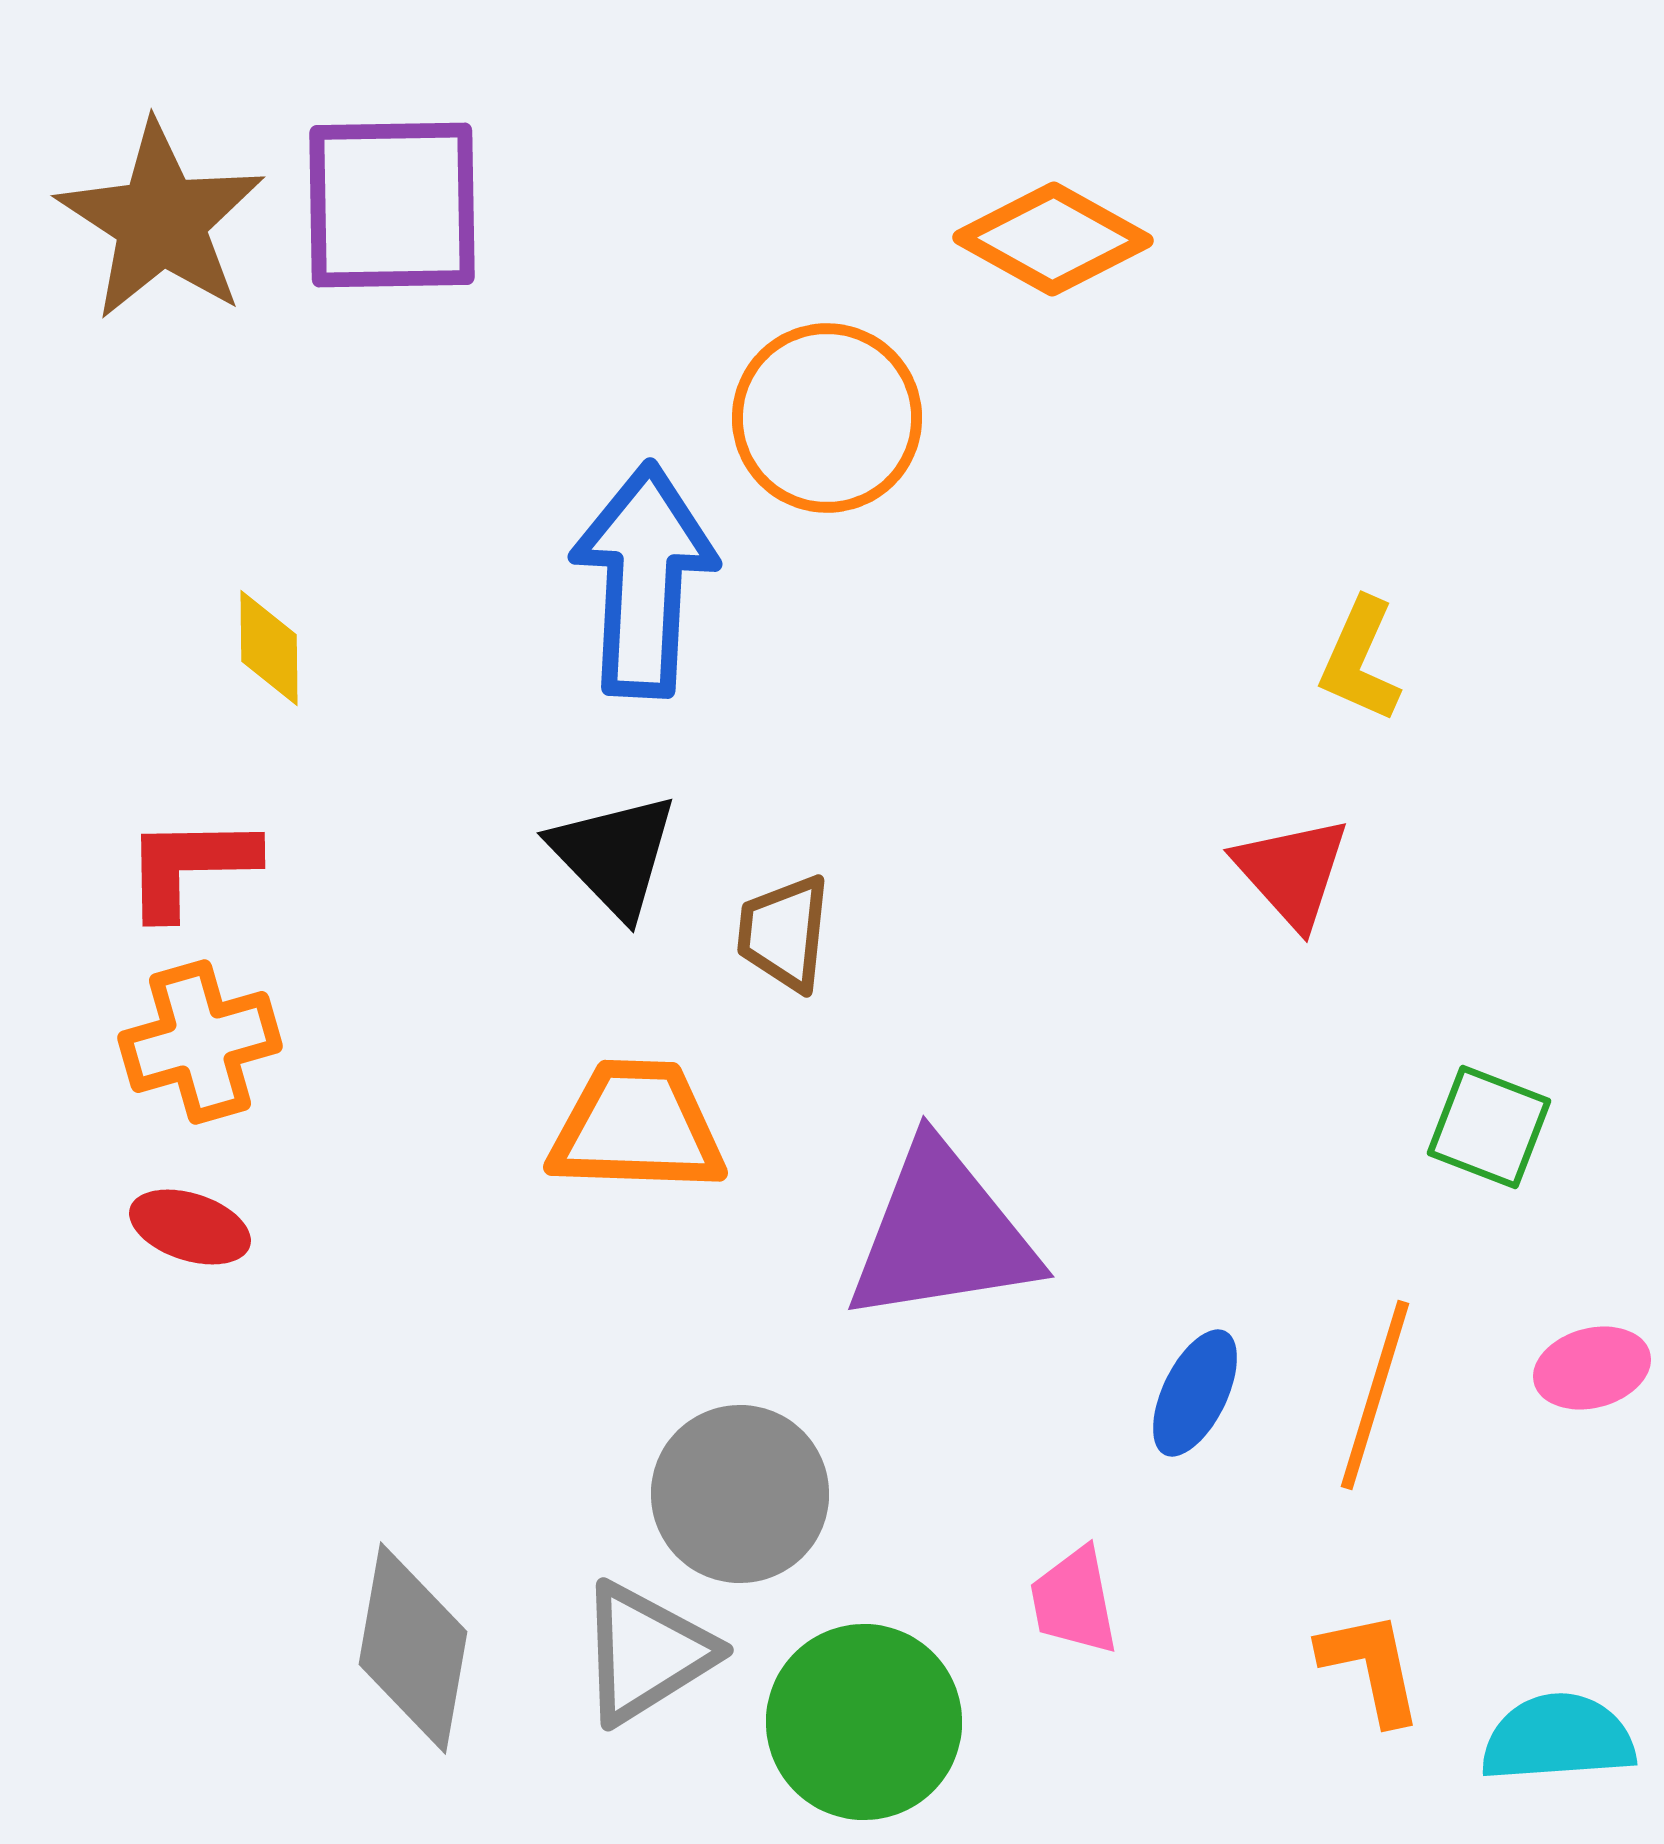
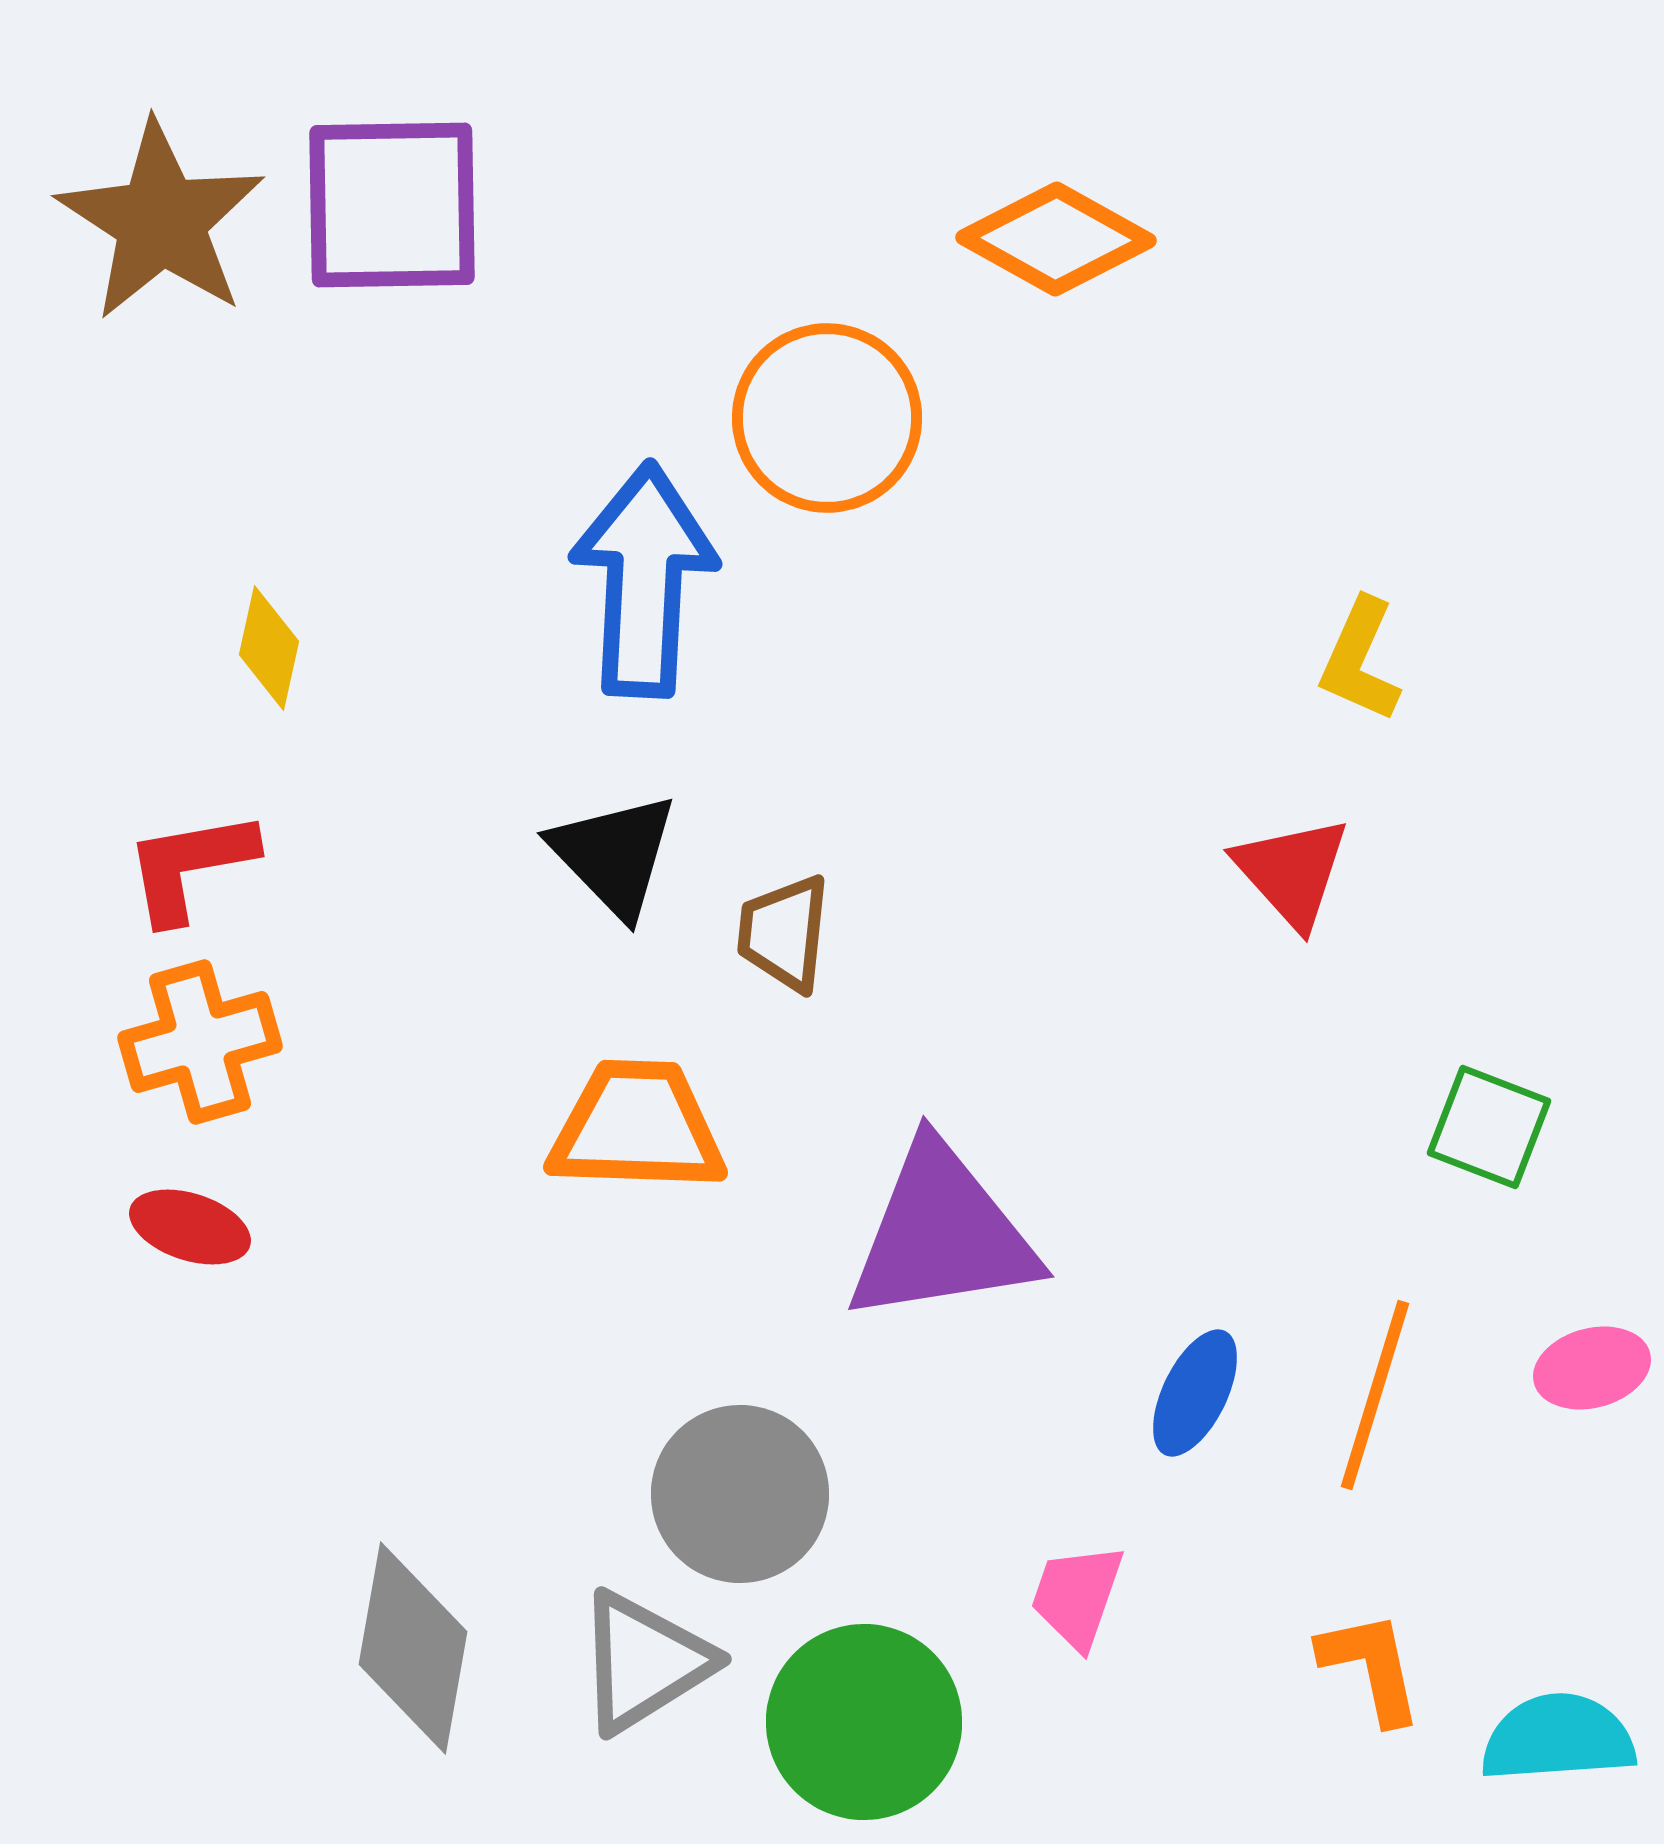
orange diamond: moved 3 px right
yellow diamond: rotated 13 degrees clockwise
red L-shape: rotated 9 degrees counterclockwise
pink trapezoid: moved 3 px right, 5 px up; rotated 30 degrees clockwise
gray triangle: moved 2 px left, 9 px down
